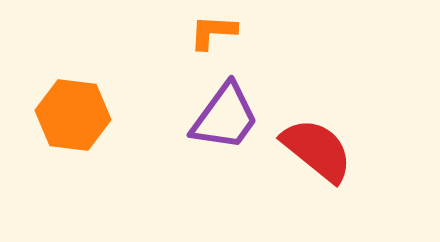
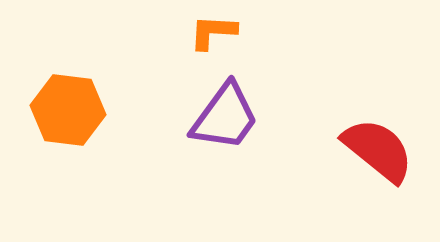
orange hexagon: moved 5 px left, 5 px up
red semicircle: moved 61 px right
